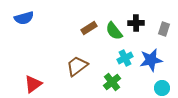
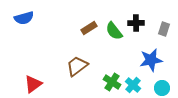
cyan cross: moved 8 px right, 27 px down; rotated 21 degrees counterclockwise
green cross: rotated 18 degrees counterclockwise
